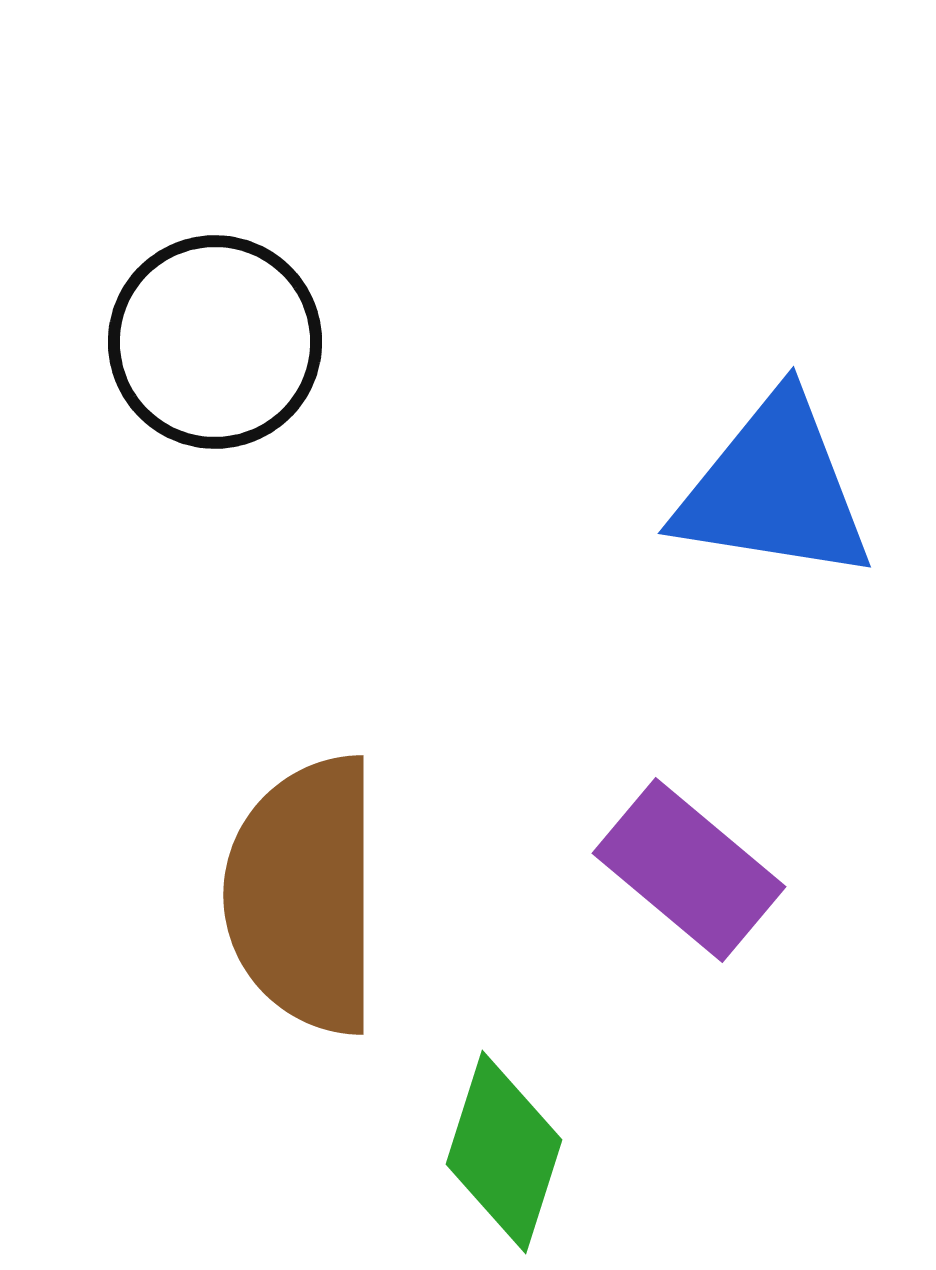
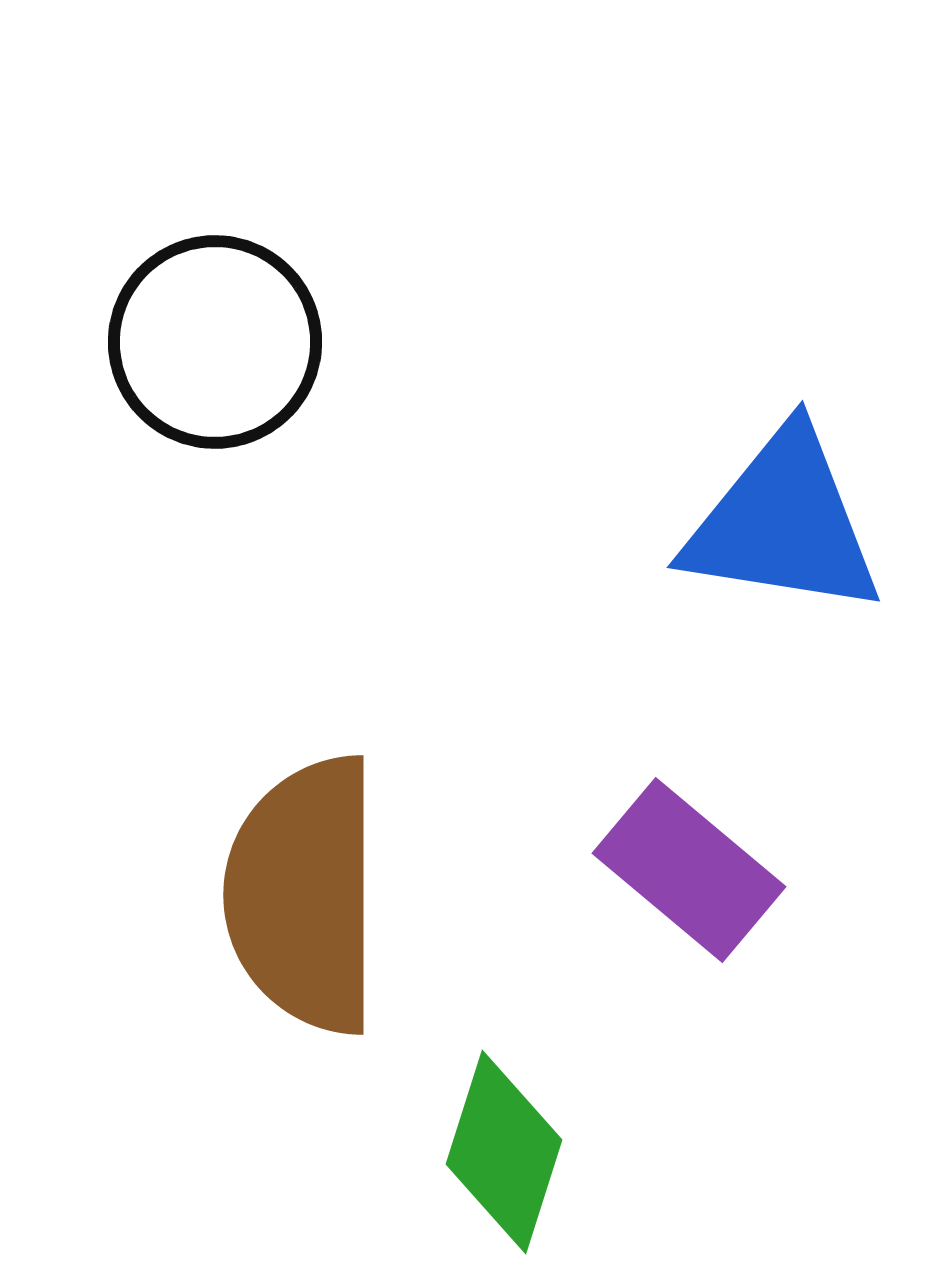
blue triangle: moved 9 px right, 34 px down
